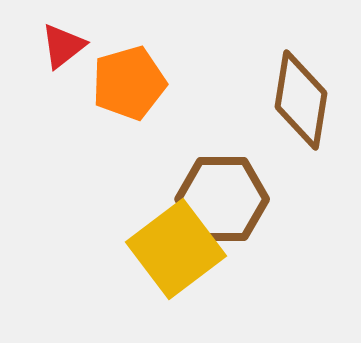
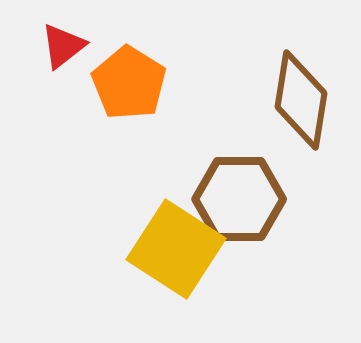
orange pentagon: rotated 24 degrees counterclockwise
brown hexagon: moved 17 px right
yellow square: rotated 20 degrees counterclockwise
